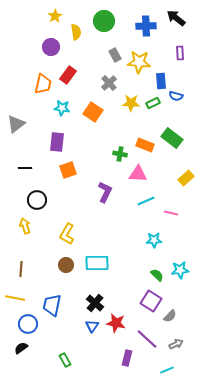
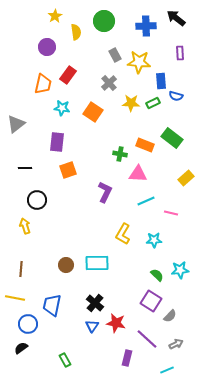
purple circle at (51, 47): moved 4 px left
yellow L-shape at (67, 234): moved 56 px right
